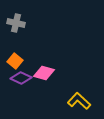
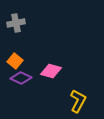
gray cross: rotated 24 degrees counterclockwise
pink diamond: moved 7 px right, 2 px up
yellow L-shape: moved 1 px left; rotated 75 degrees clockwise
